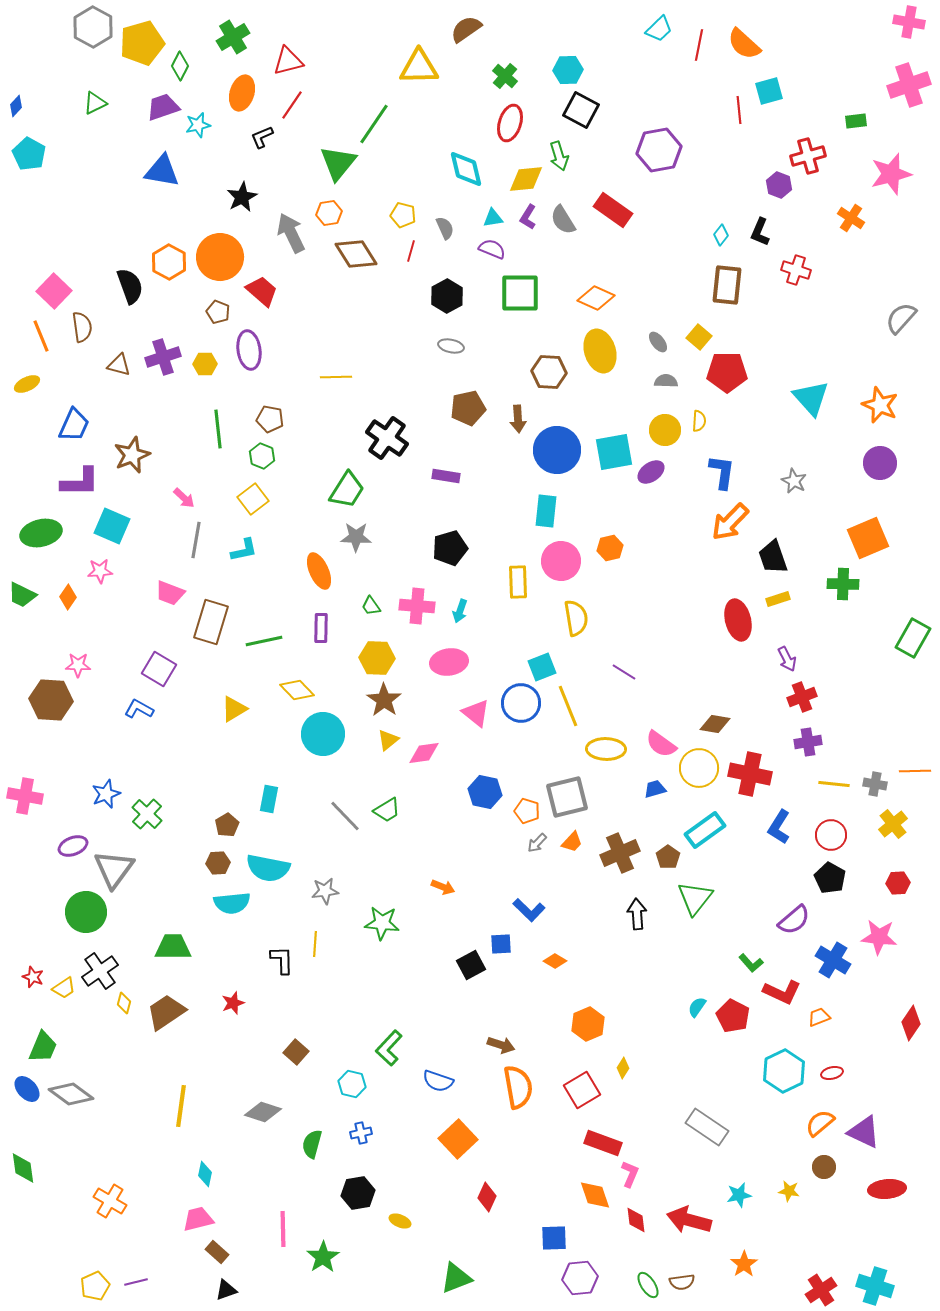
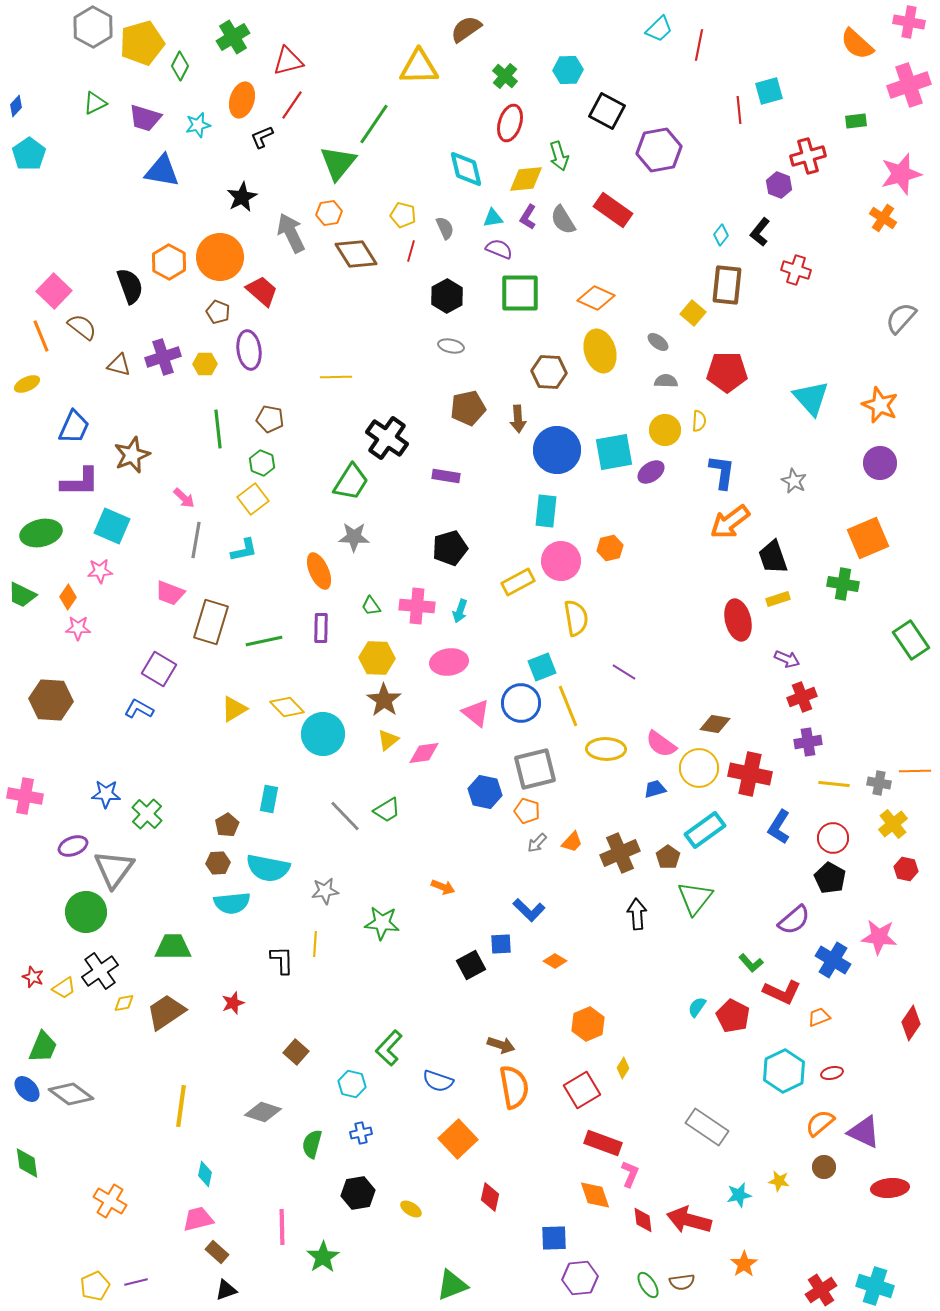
orange semicircle at (744, 44): moved 113 px right
orange ellipse at (242, 93): moved 7 px down
purple trapezoid at (163, 107): moved 18 px left, 11 px down; rotated 144 degrees counterclockwise
black square at (581, 110): moved 26 px right, 1 px down
cyan pentagon at (29, 154): rotated 8 degrees clockwise
pink star at (891, 174): moved 10 px right
orange cross at (851, 218): moved 32 px right
black L-shape at (760, 232): rotated 16 degrees clockwise
purple semicircle at (492, 249): moved 7 px right
brown semicircle at (82, 327): rotated 44 degrees counterclockwise
yellow square at (699, 337): moved 6 px left, 24 px up
gray ellipse at (658, 342): rotated 15 degrees counterclockwise
blue trapezoid at (74, 425): moved 2 px down
green hexagon at (262, 456): moved 7 px down
green trapezoid at (347, 490): moved 4 px right, 8 px up
orange arrow at (730, 522): rotated 9 degrees clockwise
gray star at (356, 537): moved 2 px left
yellow rectangle at (518, 582): rotated 64 degrees clockwise
green cross at (843, 584): rotated 8 degrees clockwise
green rectangle at (913, 638): moved 2 px left, 2 px down; rotated 63 degrees counterclockwise
purple arrow at (787, 659): rotated 40 degrees counterclockwise
pink star at (78, 665): moved 37 px up
yellow diamond at (297, 690): moved 10 px left, 17 px down
gray cross at (875, 784): moved 4 px right, 1 px up
blue star at (106, 794): rotated 24 degrees clockwise
gray square at (567, 797): moved 32 px left, 28 px up
red circle at (831, 835): moved 2 px right, 3 px down
red hexagon at (898, 883): moved 8 px right, 14 px up; rotated 15 degrees clockwise
yellow diamond at (124, 1003): rotated 65 degrees clockwise
orange semicircle at (518, 1087): moved 4 px left
green diamond at (23, 1168): moved 4 px right, 5 px up
red ellipse at (887, 1189): moved 3 px right, 1 px up
yellow star at (789, 1191): moved 10 px left, 10 px up
red diamond at (487, 1197): moved 3 px right; rotated 12 degrees counterclockwise
red diamond at (636, 1220): moved 7 px right
yellow ellipse at (400, 1221): moved 11 px right, 12 px up; rotated 10 degrees clockwise
pink line at (283, 1229): moved 1 px left, 2 px up
green triangle at (456, 1278): moved 4 px left, 7 px down
